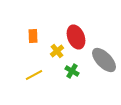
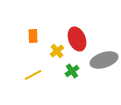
red ellipse: moved 1 px right, 2 px down
gray ellipse: rotated 64 degrees counterclockwise
green cross: rotated 24 degrees clockwise
yellow line: moved 1 px left
